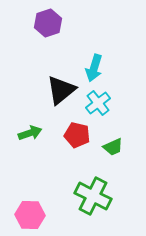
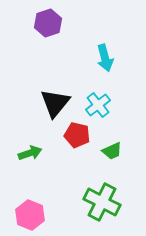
cyan arrow: moved 11 px right, 10 px up; rotated 32 degrees counterclockwise
black triangle: moved 6 px left, 13 px down; rotated 12 degrees counterclockwise
cyan cross: moved 2 px down
green arrow: moved 20 px down
green trapezoid: moved 1 px left, 4 px down
green cross: moved 9 px right, 6 px down
pink hexagon: rotated 20 degrees clockwise
